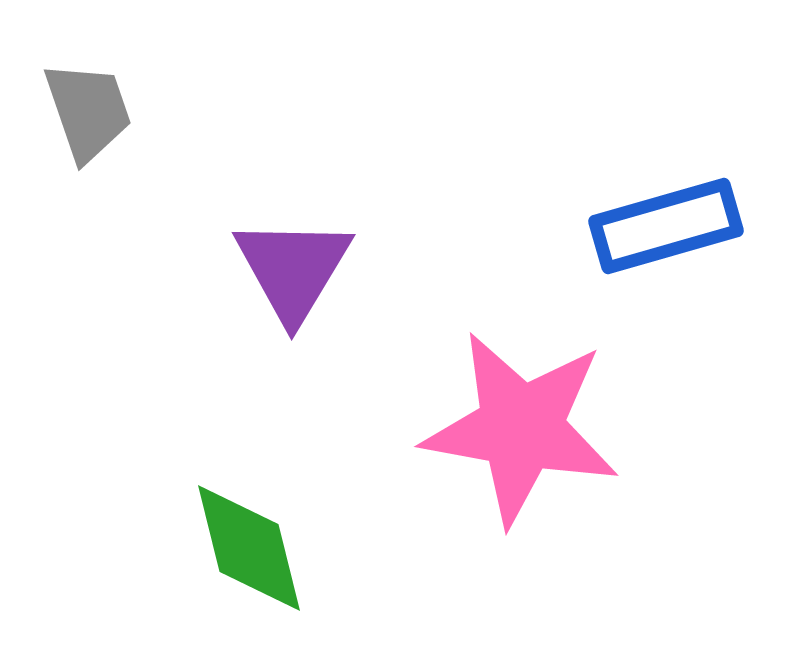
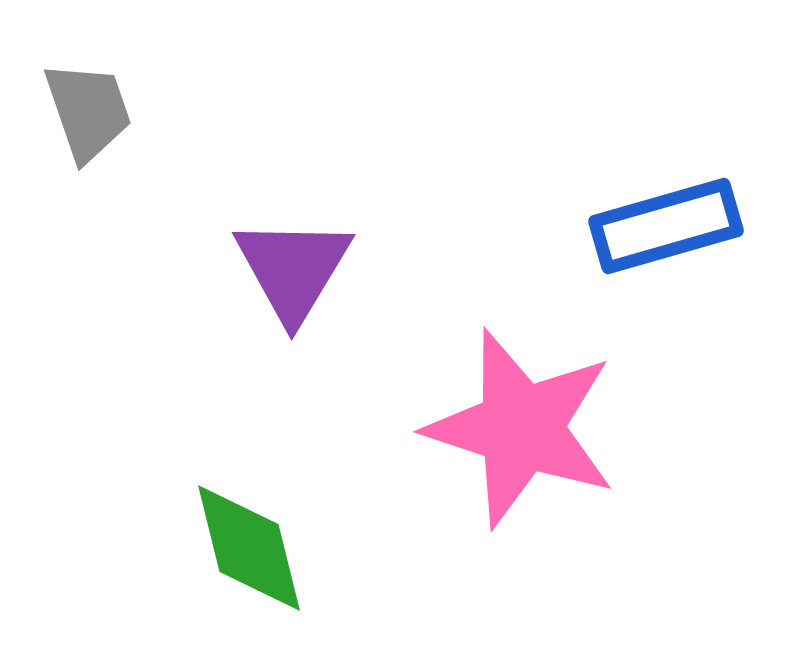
pink star: rotated 8 degrees clockwise
